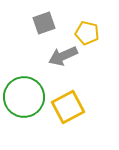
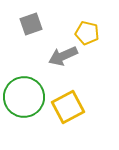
gray square: moved 13 px left, 1 px down
